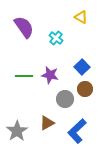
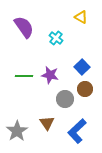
brown triangle: rotated 35 degrees counterclockwise
